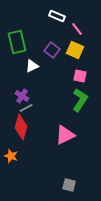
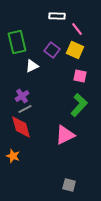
white rectangle: rotated 21 degrees counterclockwise
purple cross: rotated 24 degrees clockwise
green L-shape: moved 1 px left, 5 px down; rotated 10 degrees clockwise
gray line: moved 1 px left, 1 px down
red diamond: rotated 30 degrees counterclockwise
orange star: moved 2 px right
